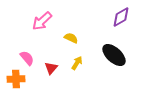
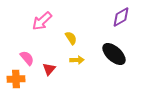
yellow semicircle: rotated 32 degrees clockwise
black ellipse: moved 1 px up
yellow arrow: moved 3 px up; rotated 56 degrees clockwise
red triangle: moved 2 px left, 1 px down
